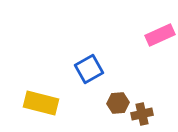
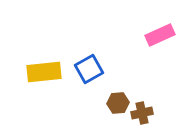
yellow rectangle: moved 3 px right, 31 px up; rotated 20 degrees counterclockwise
brown cross: moved 1 px up
